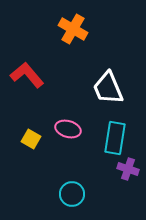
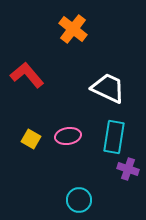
orange cross: rotated 8 degrees clockwise
white trapezoid: rotated 138 degrees clockwise
pink ellipse: moved 7 px down; rotated 25 degrees counterclockwise
cyan rectangle: moved 1 px left, 1 px up
cyan circle: moved 7 px right, 6 px down
